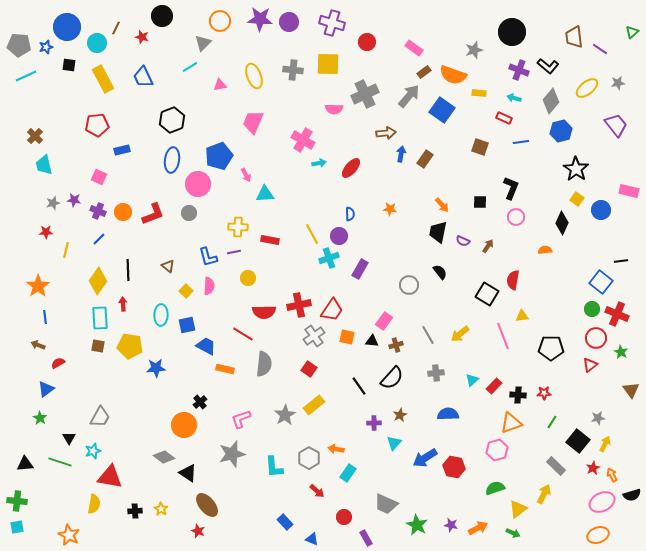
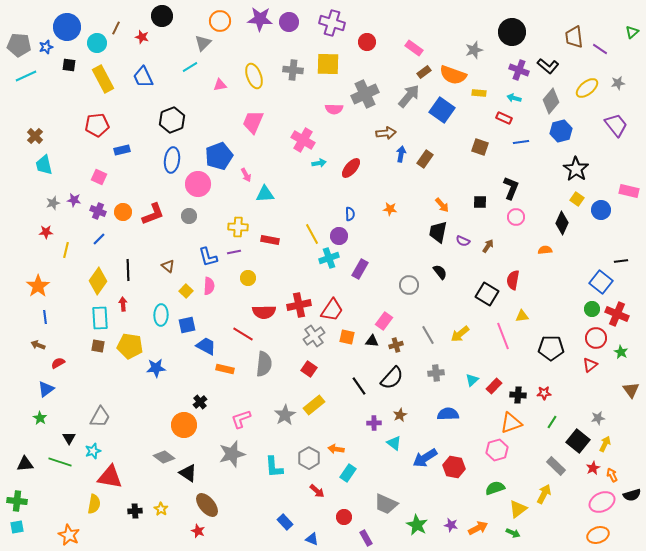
gray circle at (189, 213): moved 3 px down
cyan triangle at (394, 443): rotated 35 degrees counterclockwise
